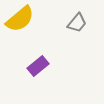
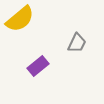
gray trapezoid: moved 20 px down; rotated 15 degrees counterclockwise
